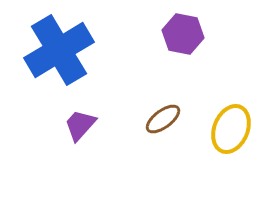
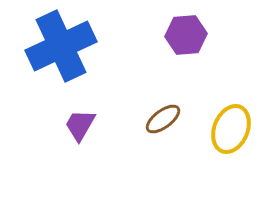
purple hexagon: moved 3 px right, 1 px down; rotated 15 degrees counterclockwise
blue cross: moved 2 px right, 4 px up; rotated 6 degrees clockwise
purple trapezoid: rotated 12 degrees counterclockwise
